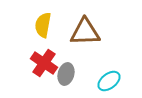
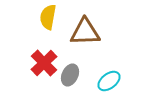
yellow semicircle: moved 5 px right, 8 px up
red cross: rotated 12 degrees clockwise
gray ellipse: moved 4 px right, 1 px down; rotated 10 degrees clockwise
